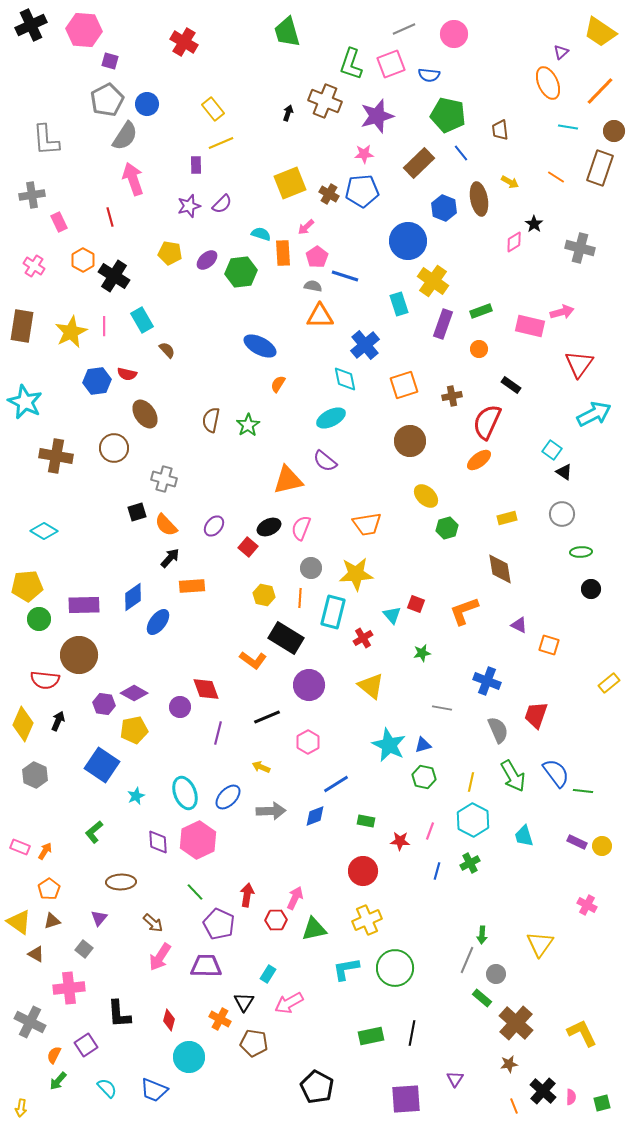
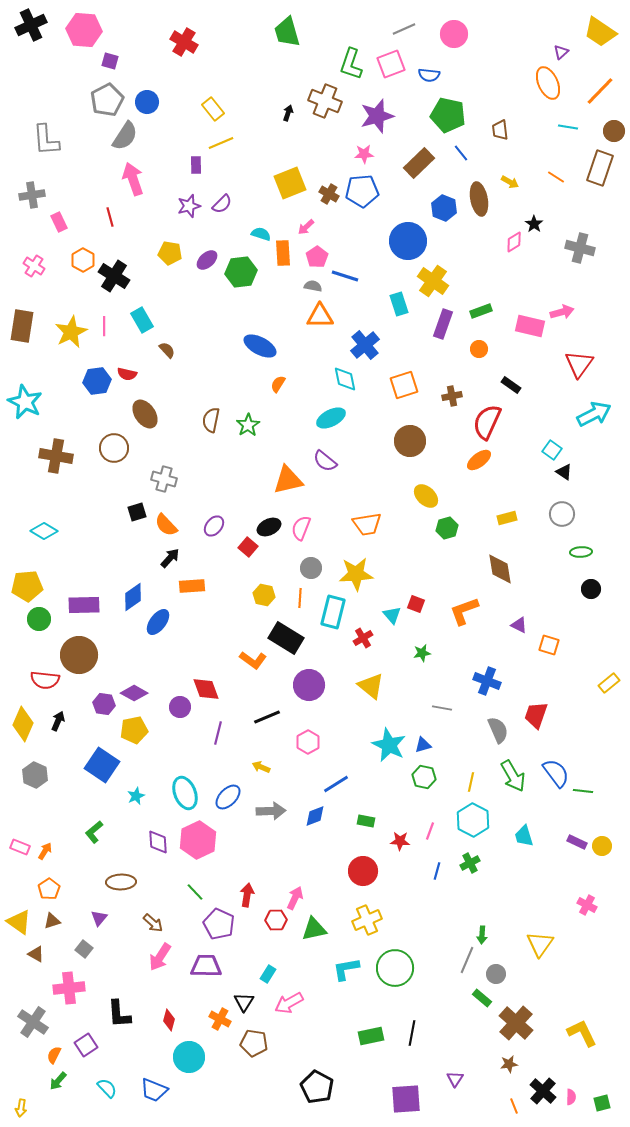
blue circle at (147, 104): moved 2 px up
gray cross at (30, 1022): moved 3 px right; rotated 8 degrees clockwise
